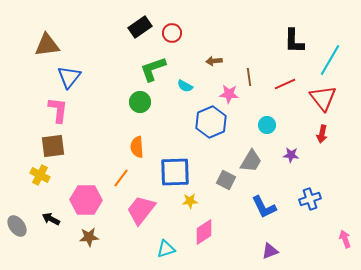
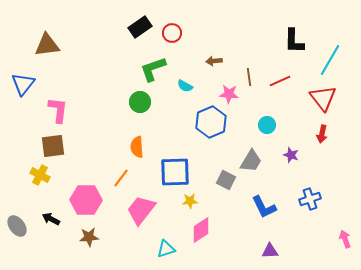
blue triangle: moved 46 px left, 7 px down
red line: moved 5 px left, 3 px up
purple star: rotated 14 degrees clockwise
pink diamond: moved 3 px left, 2 px up
purple triangle: rotated 18 degrees clockwise
